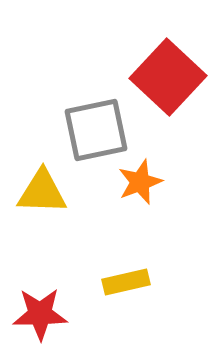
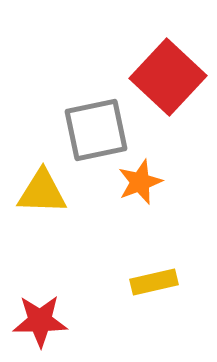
yellow rectangle: moved 28 px right
red star: moved 7 px down
